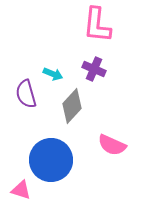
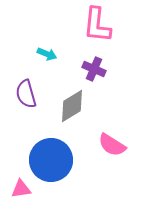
cyan arrow: moved 6 px left, 20 px up
gray diamond: rotated 16 degrees clockwise
pink semicircle: rotated 8 degrees clockwise
pink triangle: moved 1 px up; rotated 25 degrees counterclockwise
